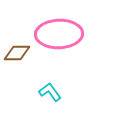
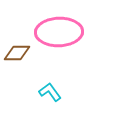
pink ellipse: moved 2 px up
